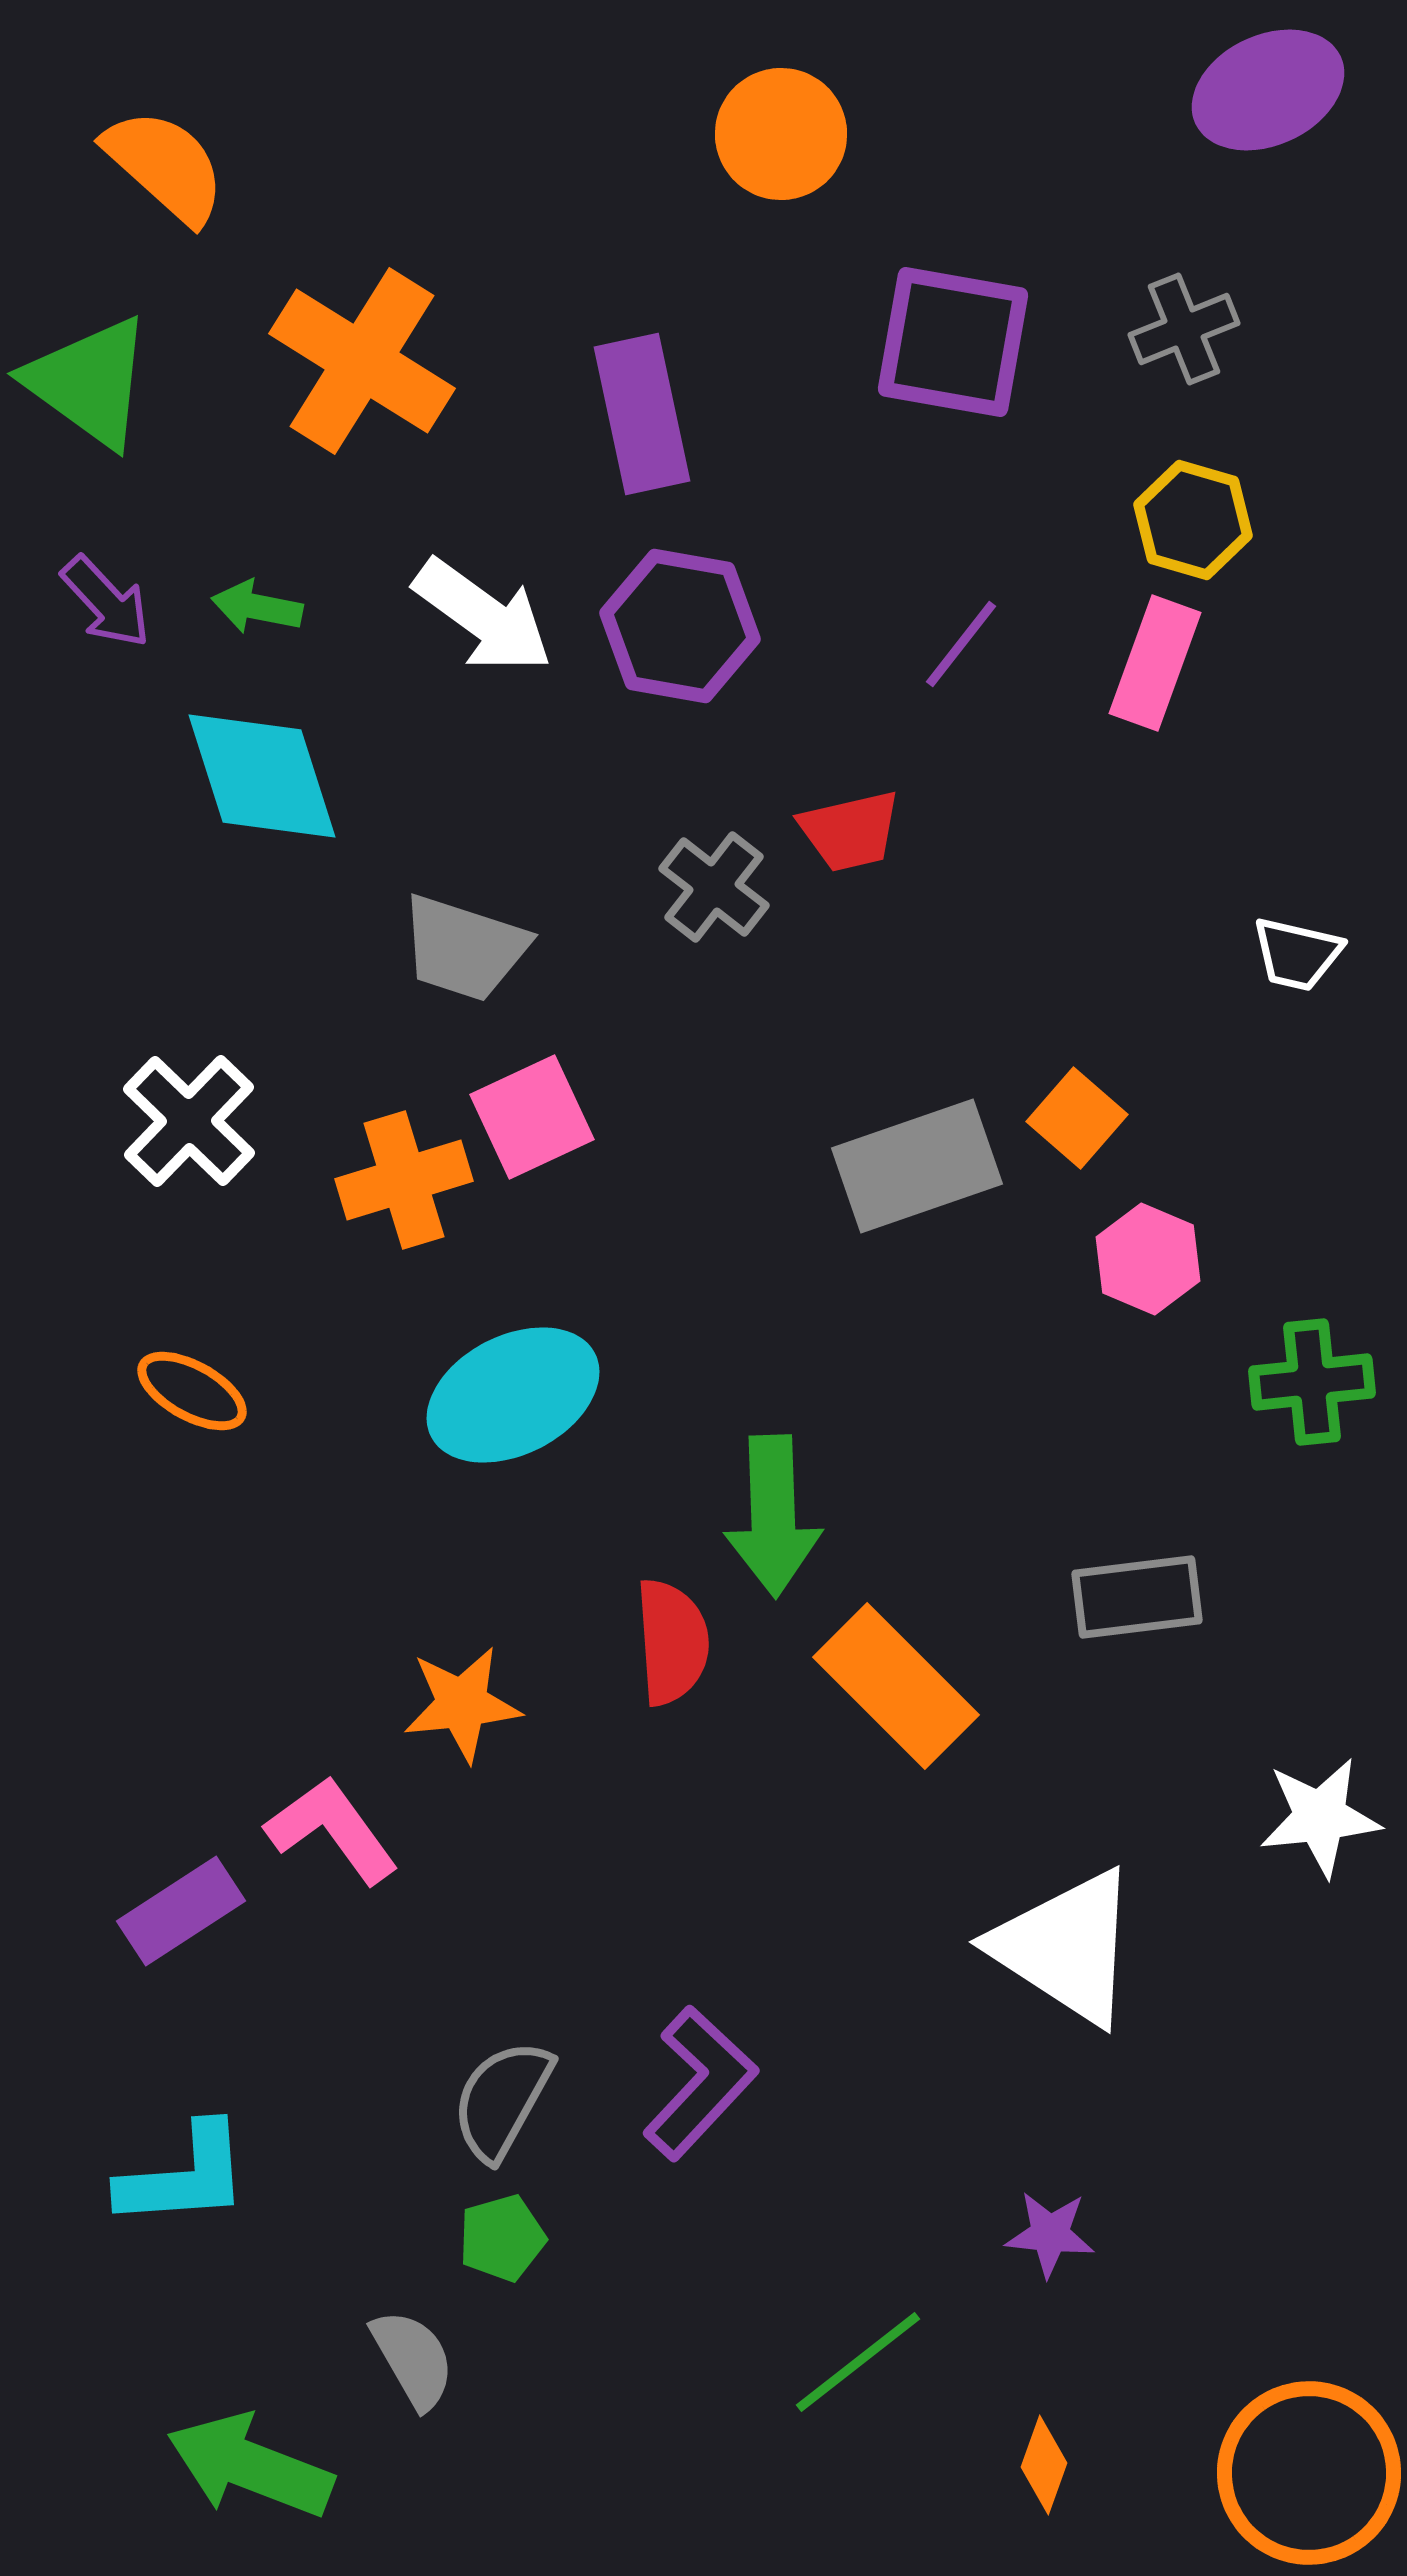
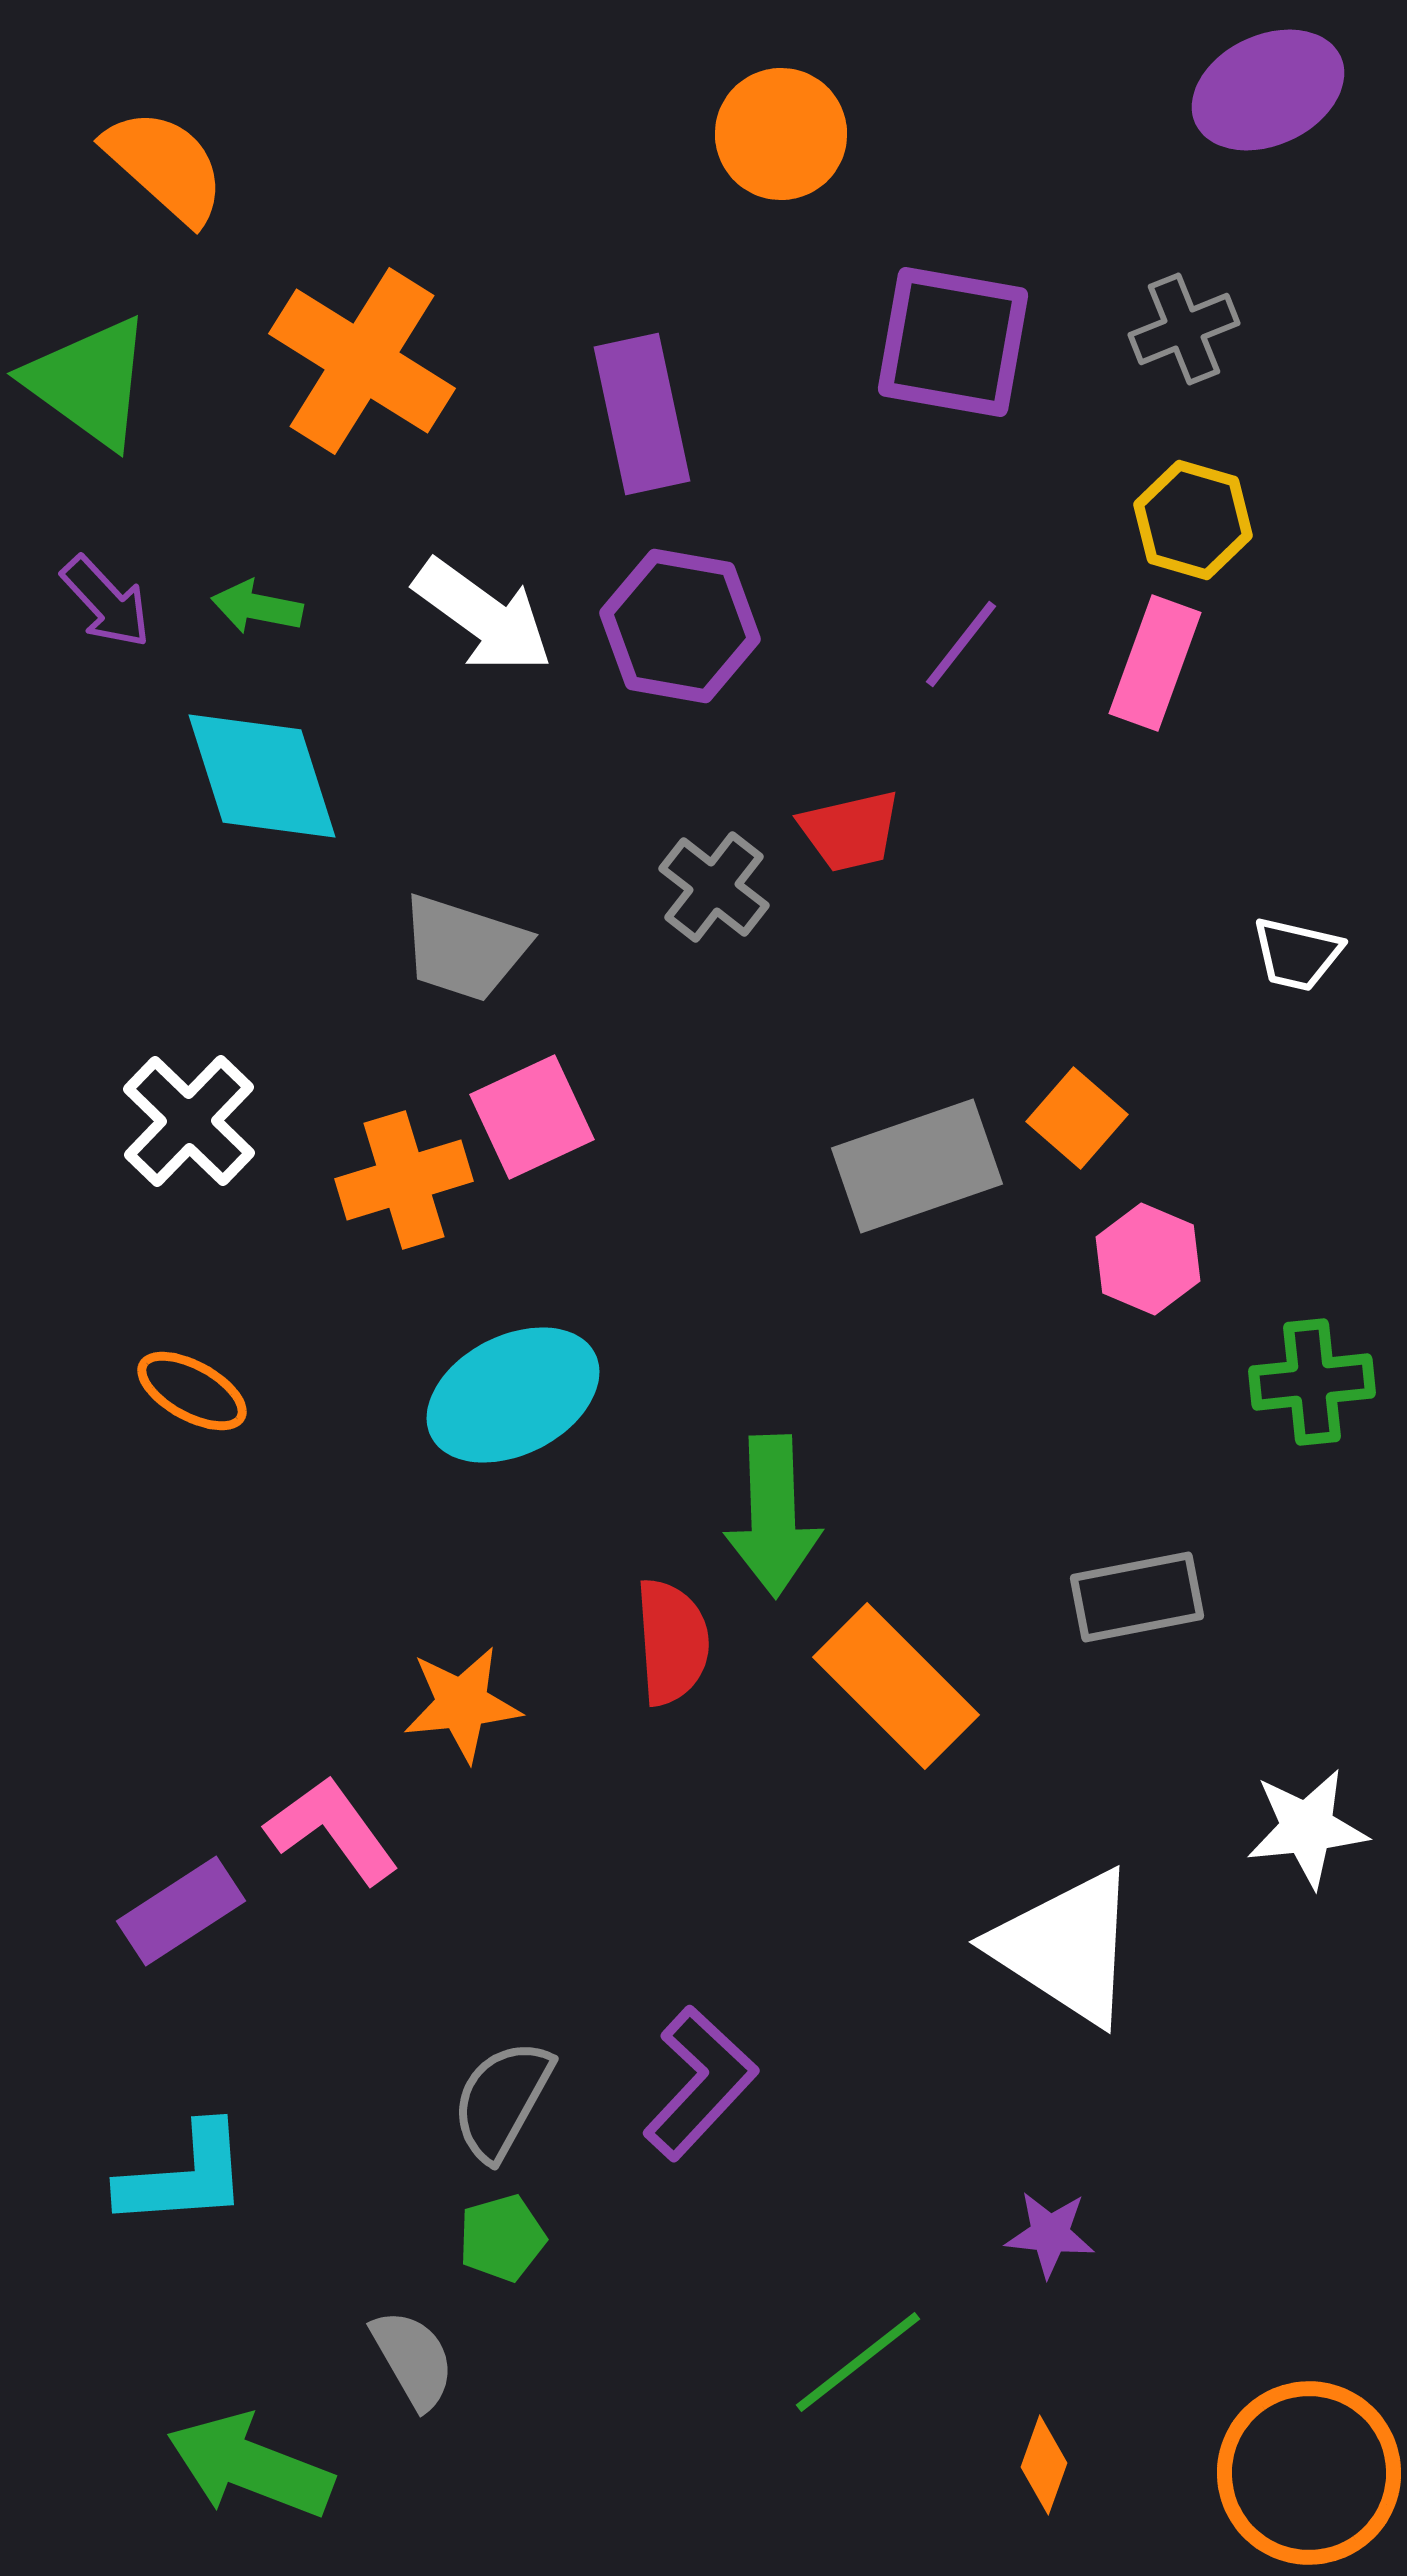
gray rectangle at (1137, 1597): rotated 4 degrees counterclockwise
white star at (1320, 1817): moved 13 px left, 11 px down
